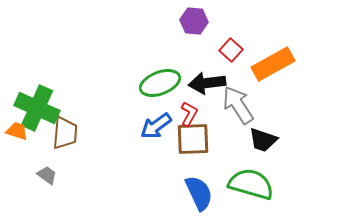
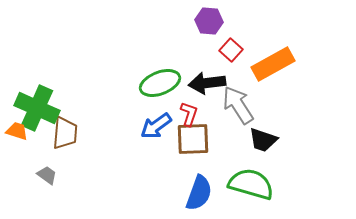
purple hexagon: moved 15 px right
red L-shape: rotated 10 degrees counterclockwise
blue semicircle: rotated 45 degrees clockwise
